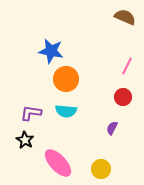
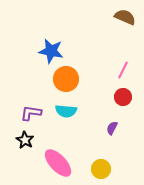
pink line: moved 4 px left, 4 px down
